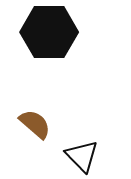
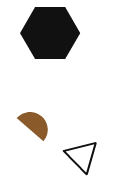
black hexagon: moved 1 px right, 1 px down
